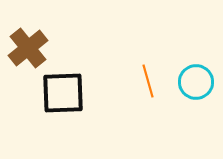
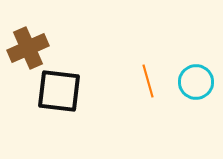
brown cross: rotated 15 degrees clockwise
black square: moved 4 px left, 2 px up; rotated 9 degrees clockwise
